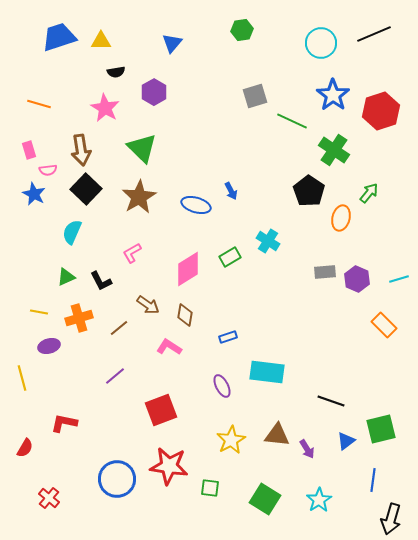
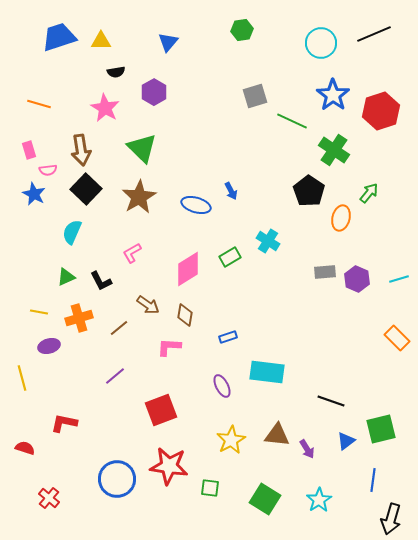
blue triangle at (172, 43): moved 4 px left, 1 px up
orange rectangle at (384, 325): moved 13 px right, 13 px down
pink L-shape at (169, 347): rotated 30 degrees counterclockwise
red semicircle at (25, 448): rotated 102 degrees counterclockwise
